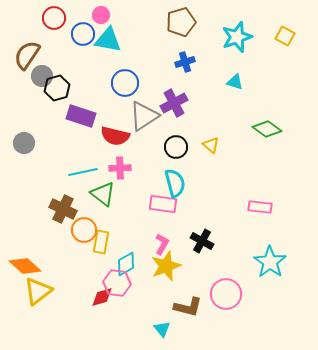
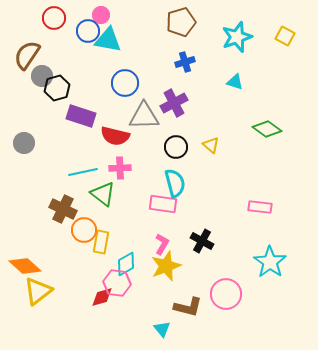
blue circle at (83, 34): moved 5 px right, 3 px up
gray triangle at (144, 116): rotated 32 degrees clockwise
